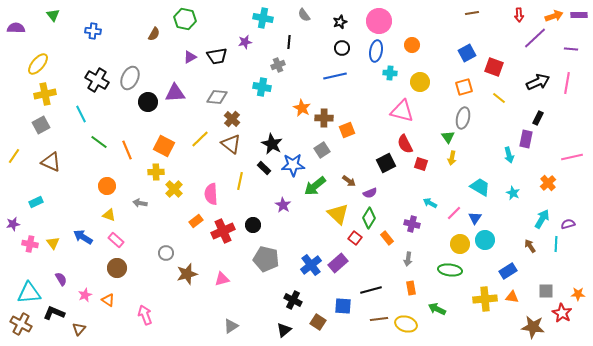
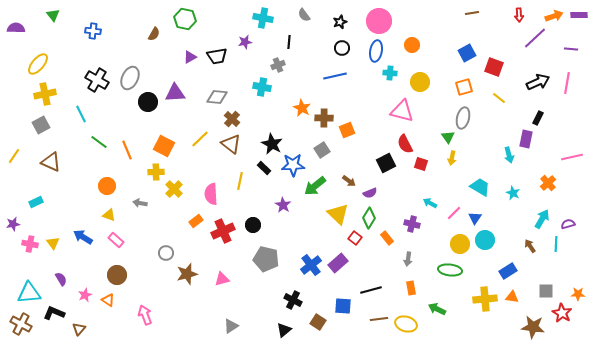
brown circle at (117, 268): moved 7 px down
